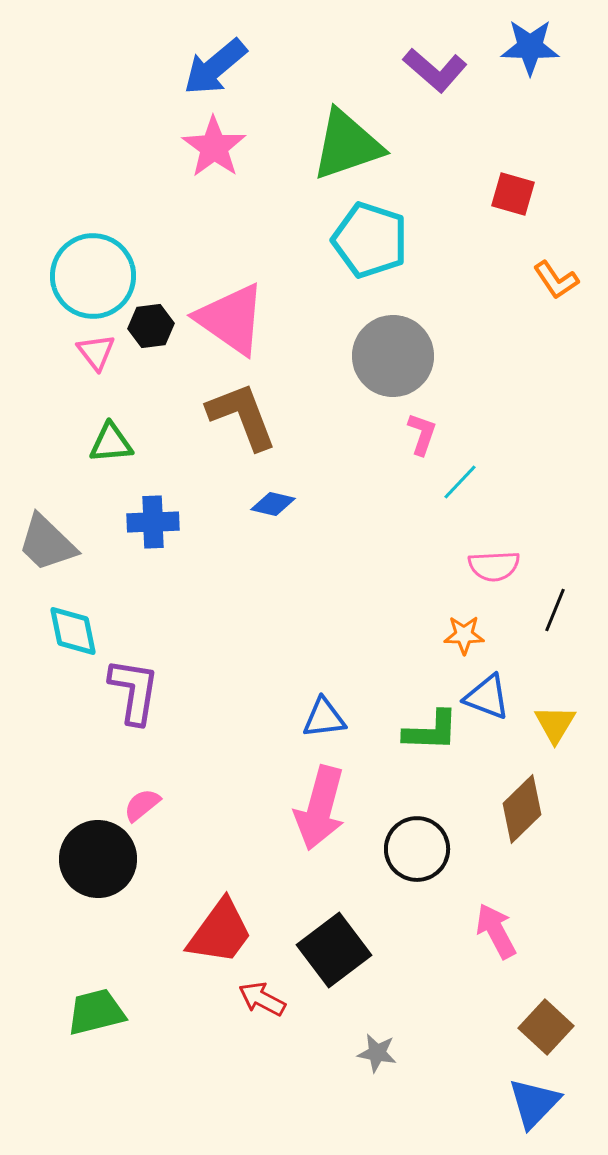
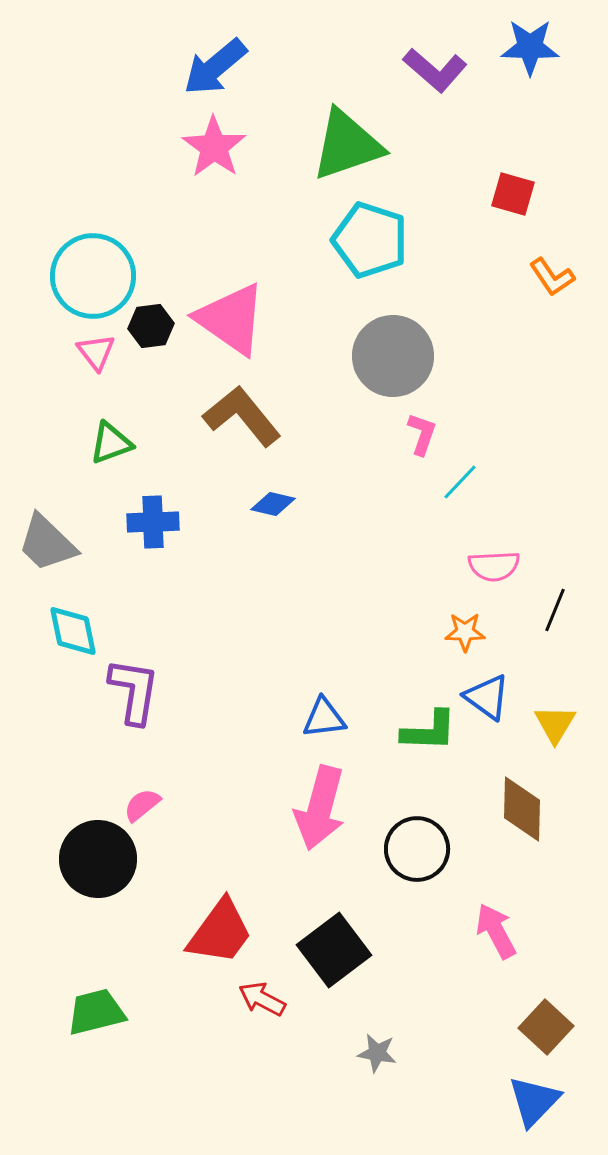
orange L-shape at (556, 280): moved 4 px left, 3 px up
brown L-shape at (242, 416): rotated 18 degrees counterclockwise
green triangle at (111, 443): rotated 15 degrees counterclockwise
orange star at (464, 635): moved 1 px right, 3 px up
blue triangle at (487, 697): rotated 15 degrees clockwise
green L-shape at (431, 731): moved 2 px left
brown diamond at (522, 809): rotated 44 degrees counterclockwise
blue triangle at (534, 1103): moved 2 px up
